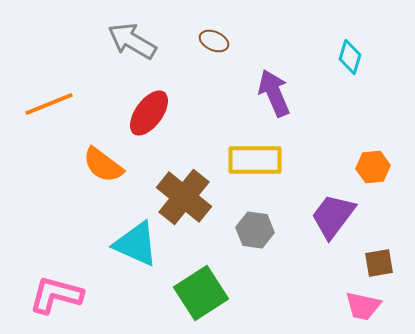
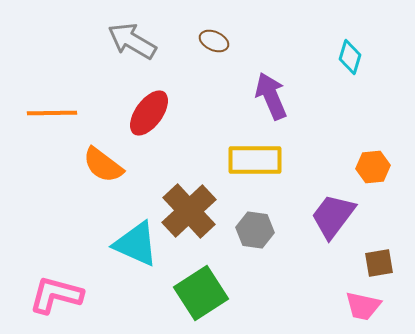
purple arrow: moved 3 px left, 3 px down
orange line: moved 3 px right, 9 px down; rotated 21 degrees clockwise
brown cross: moved 5 px right, 14 px down; rotated 8 degrees clockwise
